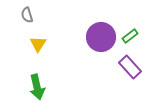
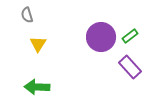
green arrow: rotated 105 degrees clockwise
